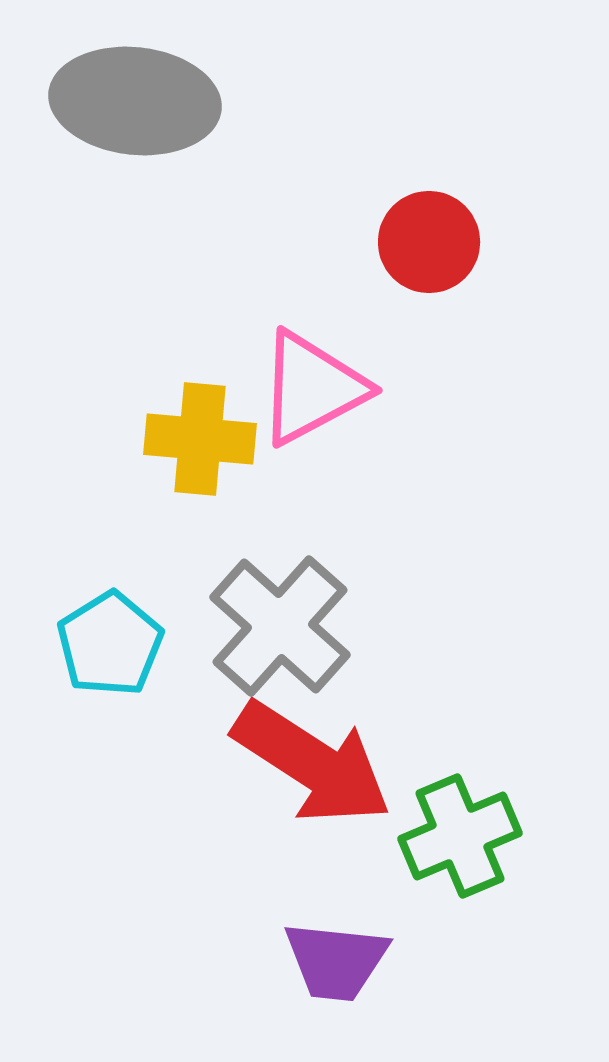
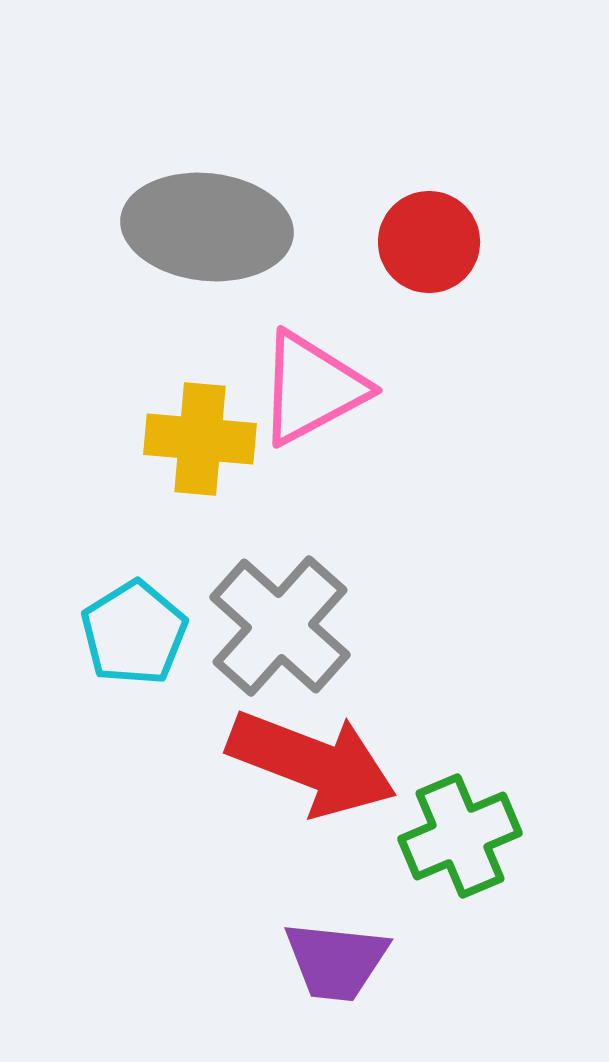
gray ellipse: moved 72 px right, 126 px down
cyan pentagon: moved 24 px right, 11 px up
red arrow: rotated 12 degrees counterclockwise
